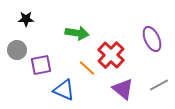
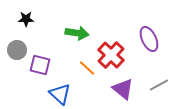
purple ellipse: moved 3 px left
purple square: moved 1 px left; rotated 25 degrees clockwise
blue triangle: moved 4 px left, 4 px down; rotated 20 degrees clockwise
